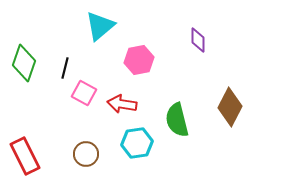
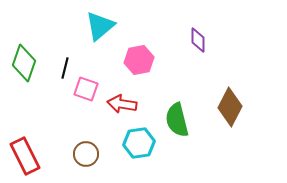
pink square: moved 2 px right, 4 px up; rotated 10 degrees counterclockwise
cyan hexagon: moved 2 px right
